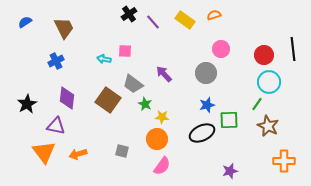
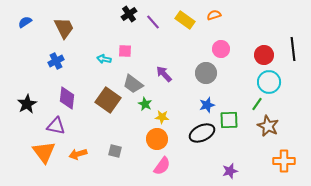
gray square: moved 7 px left
